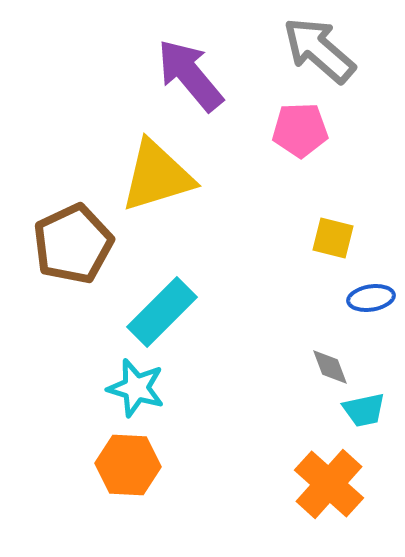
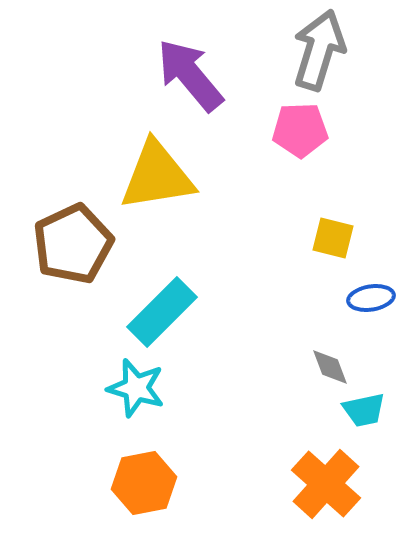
gray arrow: rotated 66 degrees clockwise
yellow triangle: rotated 8 degrees clockwise
orange hexagon: moved 16 px right, 18 px down; rotated 14 degrees counterclockwise
orange cross: moved 3 px left
